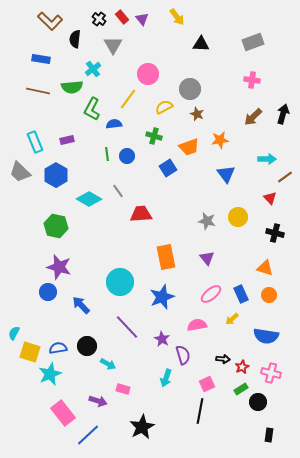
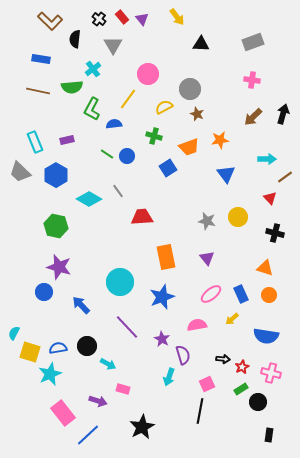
green line at (107, 154): rotated 48 degrees counterclockwise
red trapezoid at (141, 214): moved 1 px right, 3 px down
blue circle at (48, 292): moved 4 px left
cyan arrow at (166, 378): moved 3 px right, 1 px up
